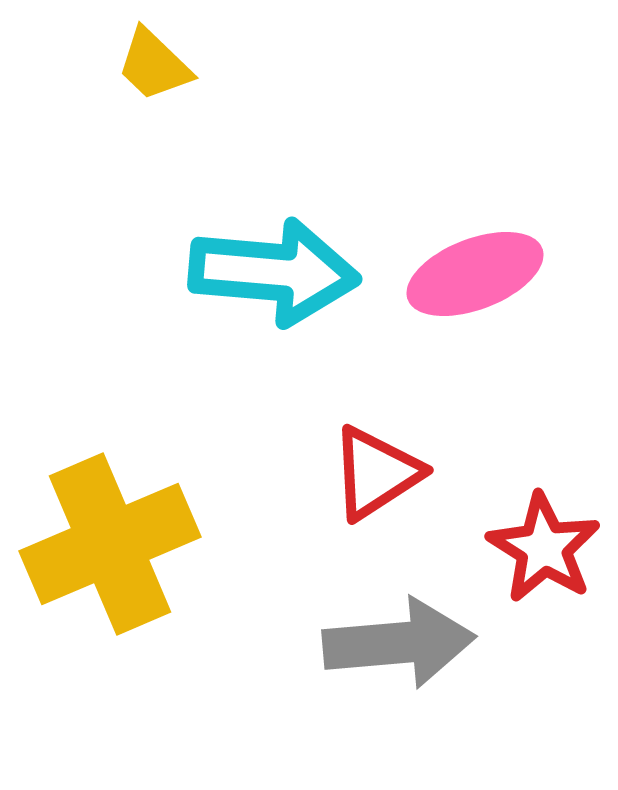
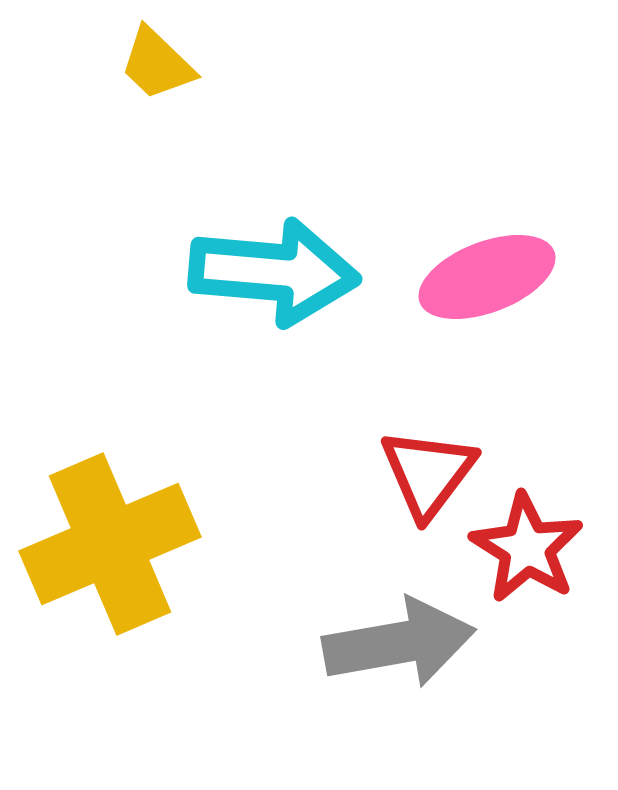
yellow trapezoid: moved 3 px right, 1 px up
pink ellipse: moved 12 px right, 3 px down
red triangle: moved 52 px right; rotated 20 degrees counterclockwise
red star: moved 17 px left
gray arrow: rotated 5 degrees counterclockwise
